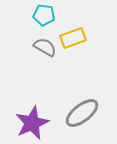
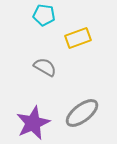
yellow rectangle: moved 5 px right
gray semicircle: moved 20 px down
purple star: moved 1 px right
